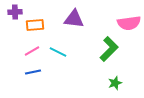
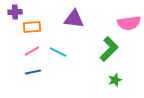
orange rectangle: moved 3 px left, 2 px down
green star: moved 3 px up
